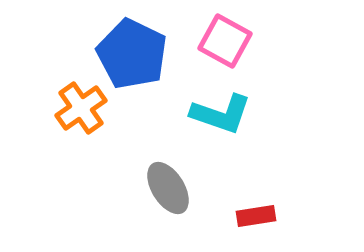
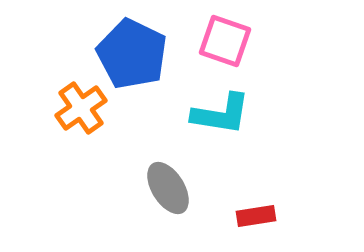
pink square: rotated 10 degrees counterclockwise
cyan L-shape: rotated 10 degrees counterclockwise
